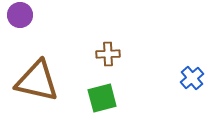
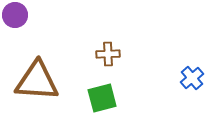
purple circle: moved 5 px left
brown triangle: rotated 9 degrees counterclockwise
